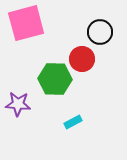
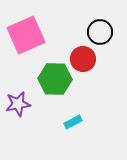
pink square: moved 12 px down; rotated 9 degrees counterclockwise
red circle: moved 1 px right
purple star: rotated 15 degrees counterclockwise
